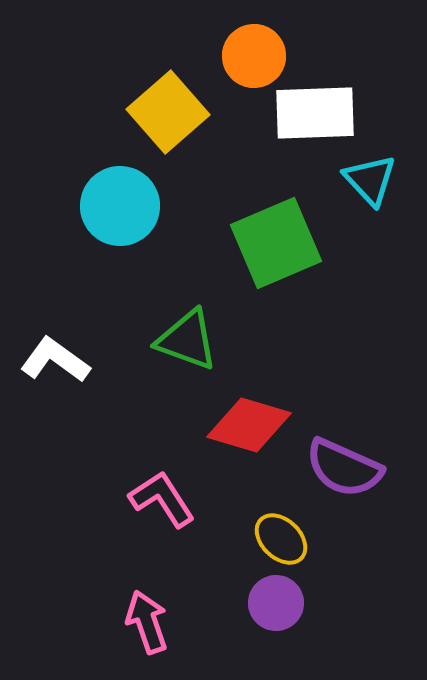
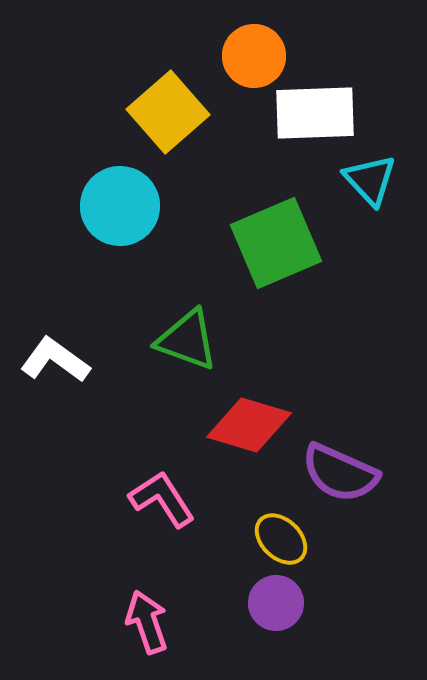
purple semicircle: moved 4 px left, 5 px down
